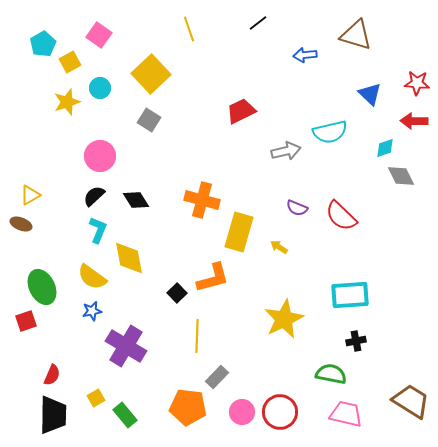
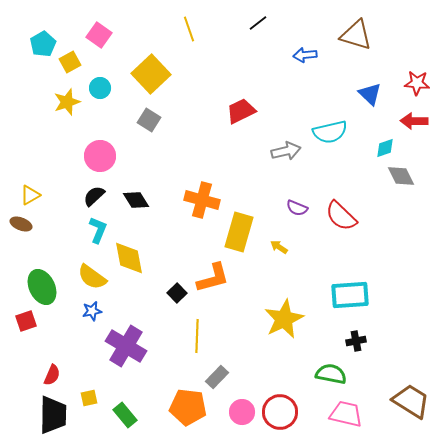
yellow square at (96, 398): moved 7 px left; rotated 18 degrees clockwise
